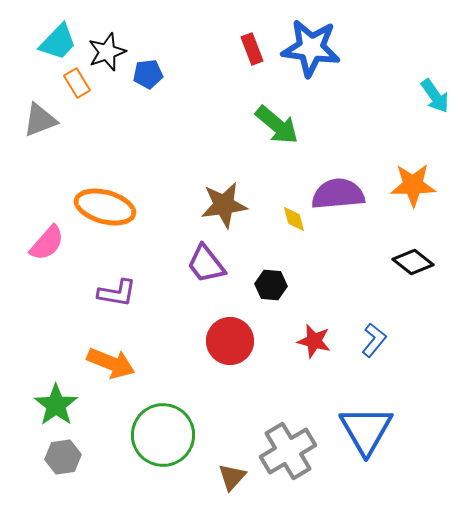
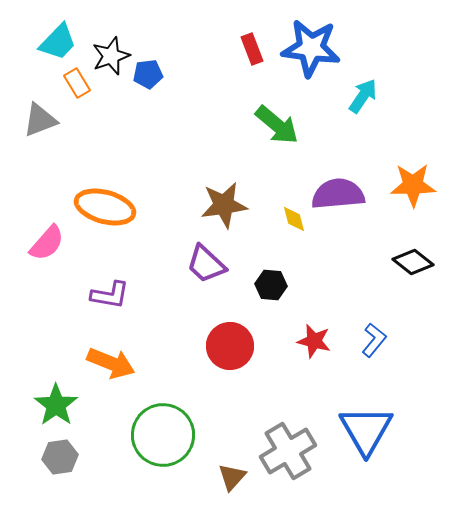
black star: moved 4 px right, 4 px down
cyan arrow: moved 72 px left; rotated 111 degrees counterclockwise
purple trapezoid: rotated 9 degrees counterclockwise
purple L-shape: moved 7 px left, 2 px down
red circle: moved 5 px down
gray hexagon: moved 3 px left
